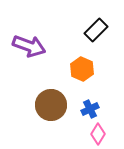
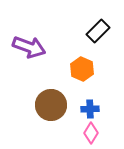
black rectangle: moved 2 px right, 1 px down
purple arrow: moved 1 px down
blue cross: rotated 24 degrees clockwise
pink diamond: moved 7 px left, 1 px up
